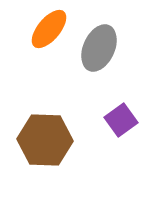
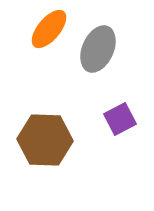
gray ellipse: moved 1 px left, 1 px down
purple square: moved 1 px left, 1 px up; rotated 8 degrees clockwise
